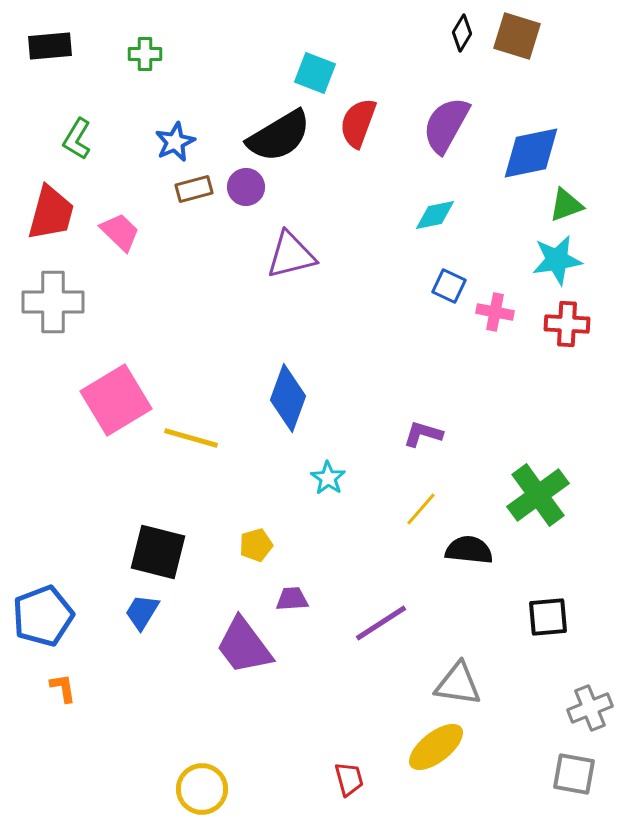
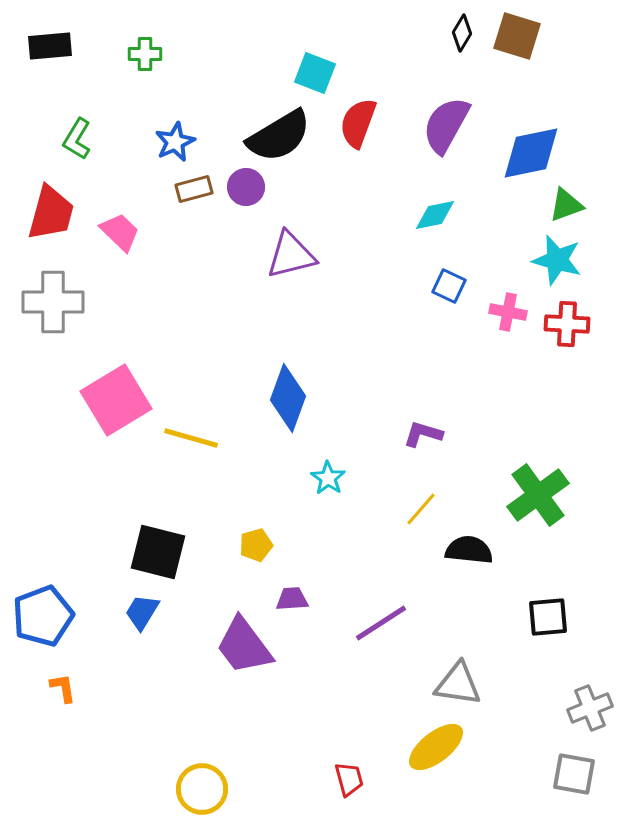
cyan star at (557, 260): rotated 24 degrees clockwise
pink cross at (495, 312): moved 13 px right
